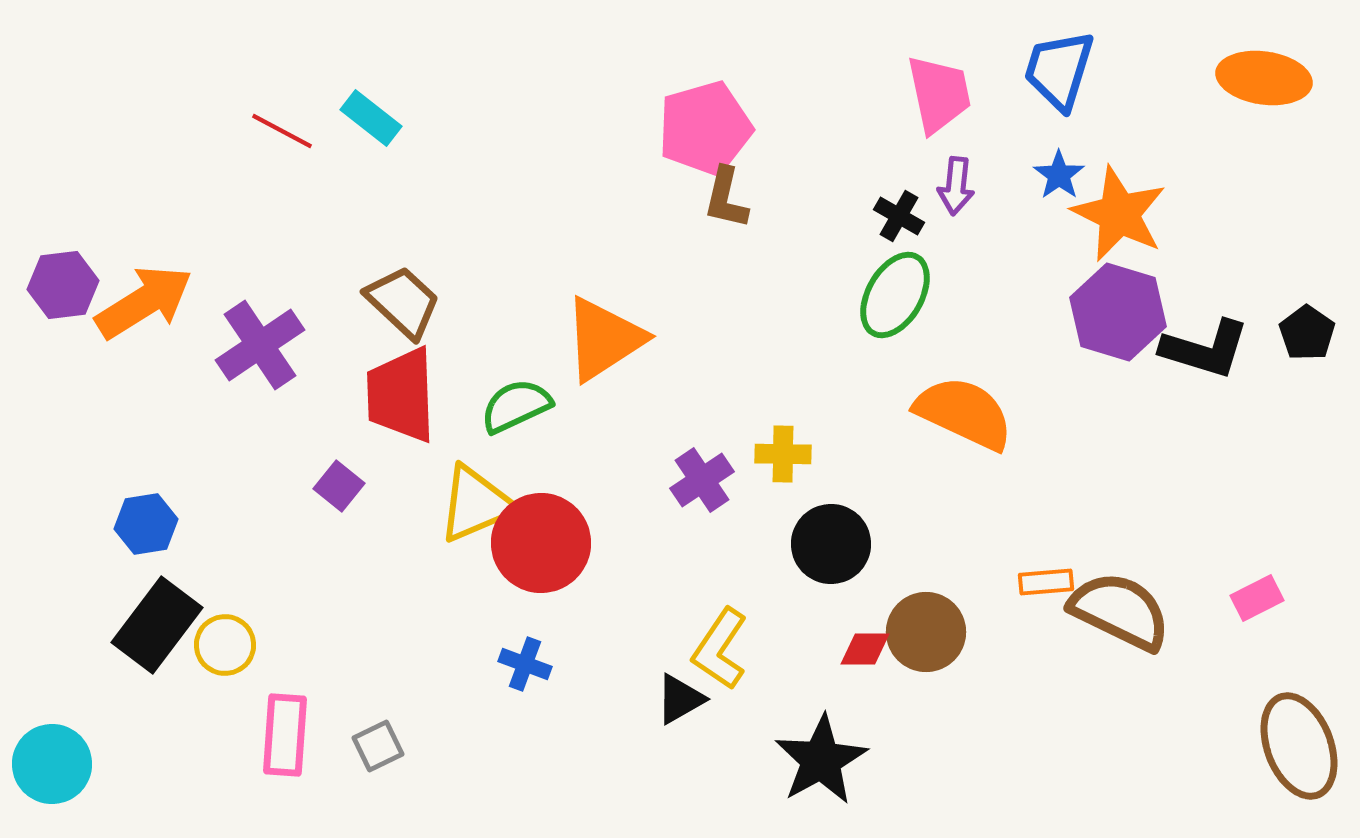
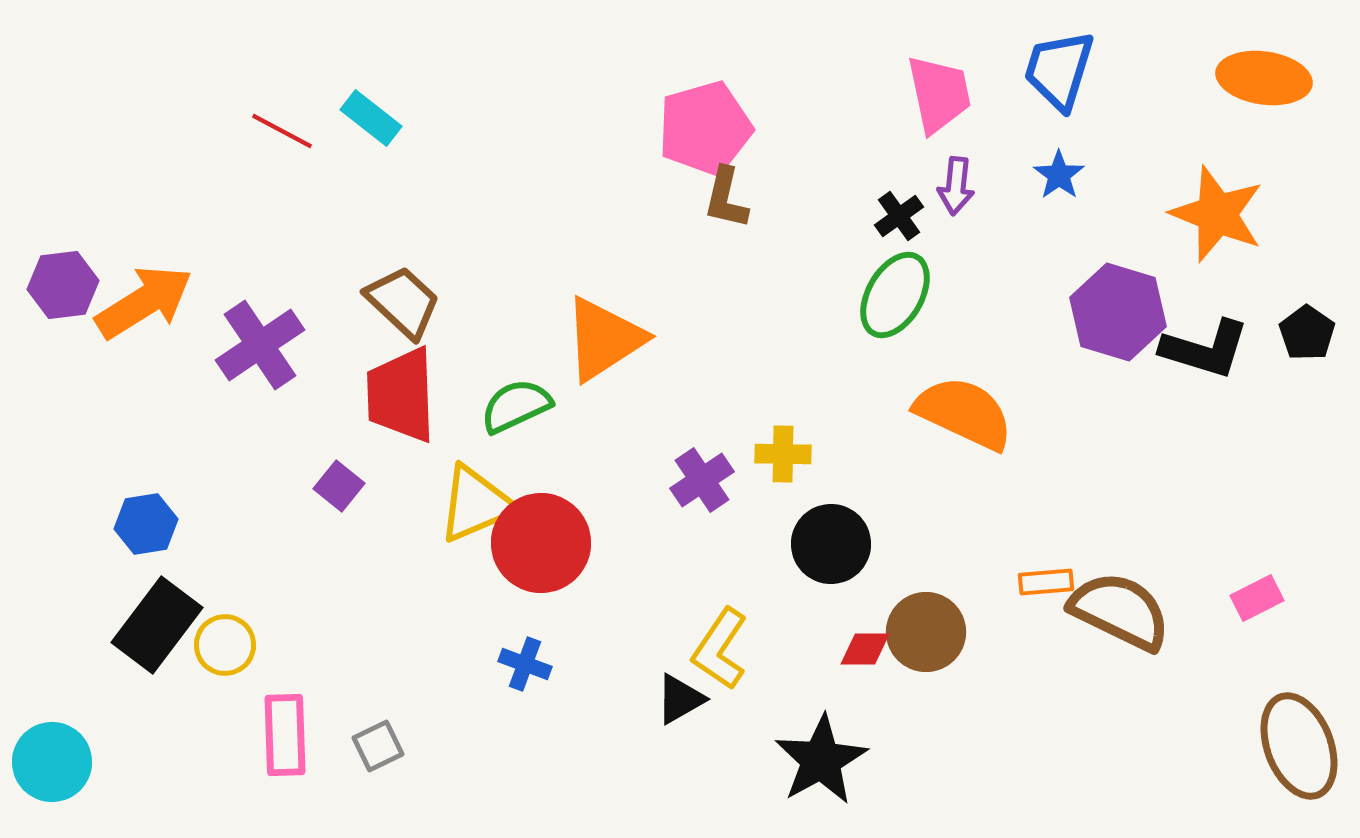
orange star at (1119, 214): moved 98 px right; rotated 4 degrees counterclockwise
black cross at (899, 216): rotated 24 degrees clockwise
pink rectangle at (285, 735): rotated 6 degrees counterclockwise
cyan circle at (52, 764): moved 2 px up
